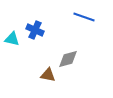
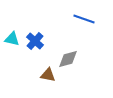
blue line: moved 2 px down
blue cross: moved 11 px down; rotated 18 degrees clockwise
